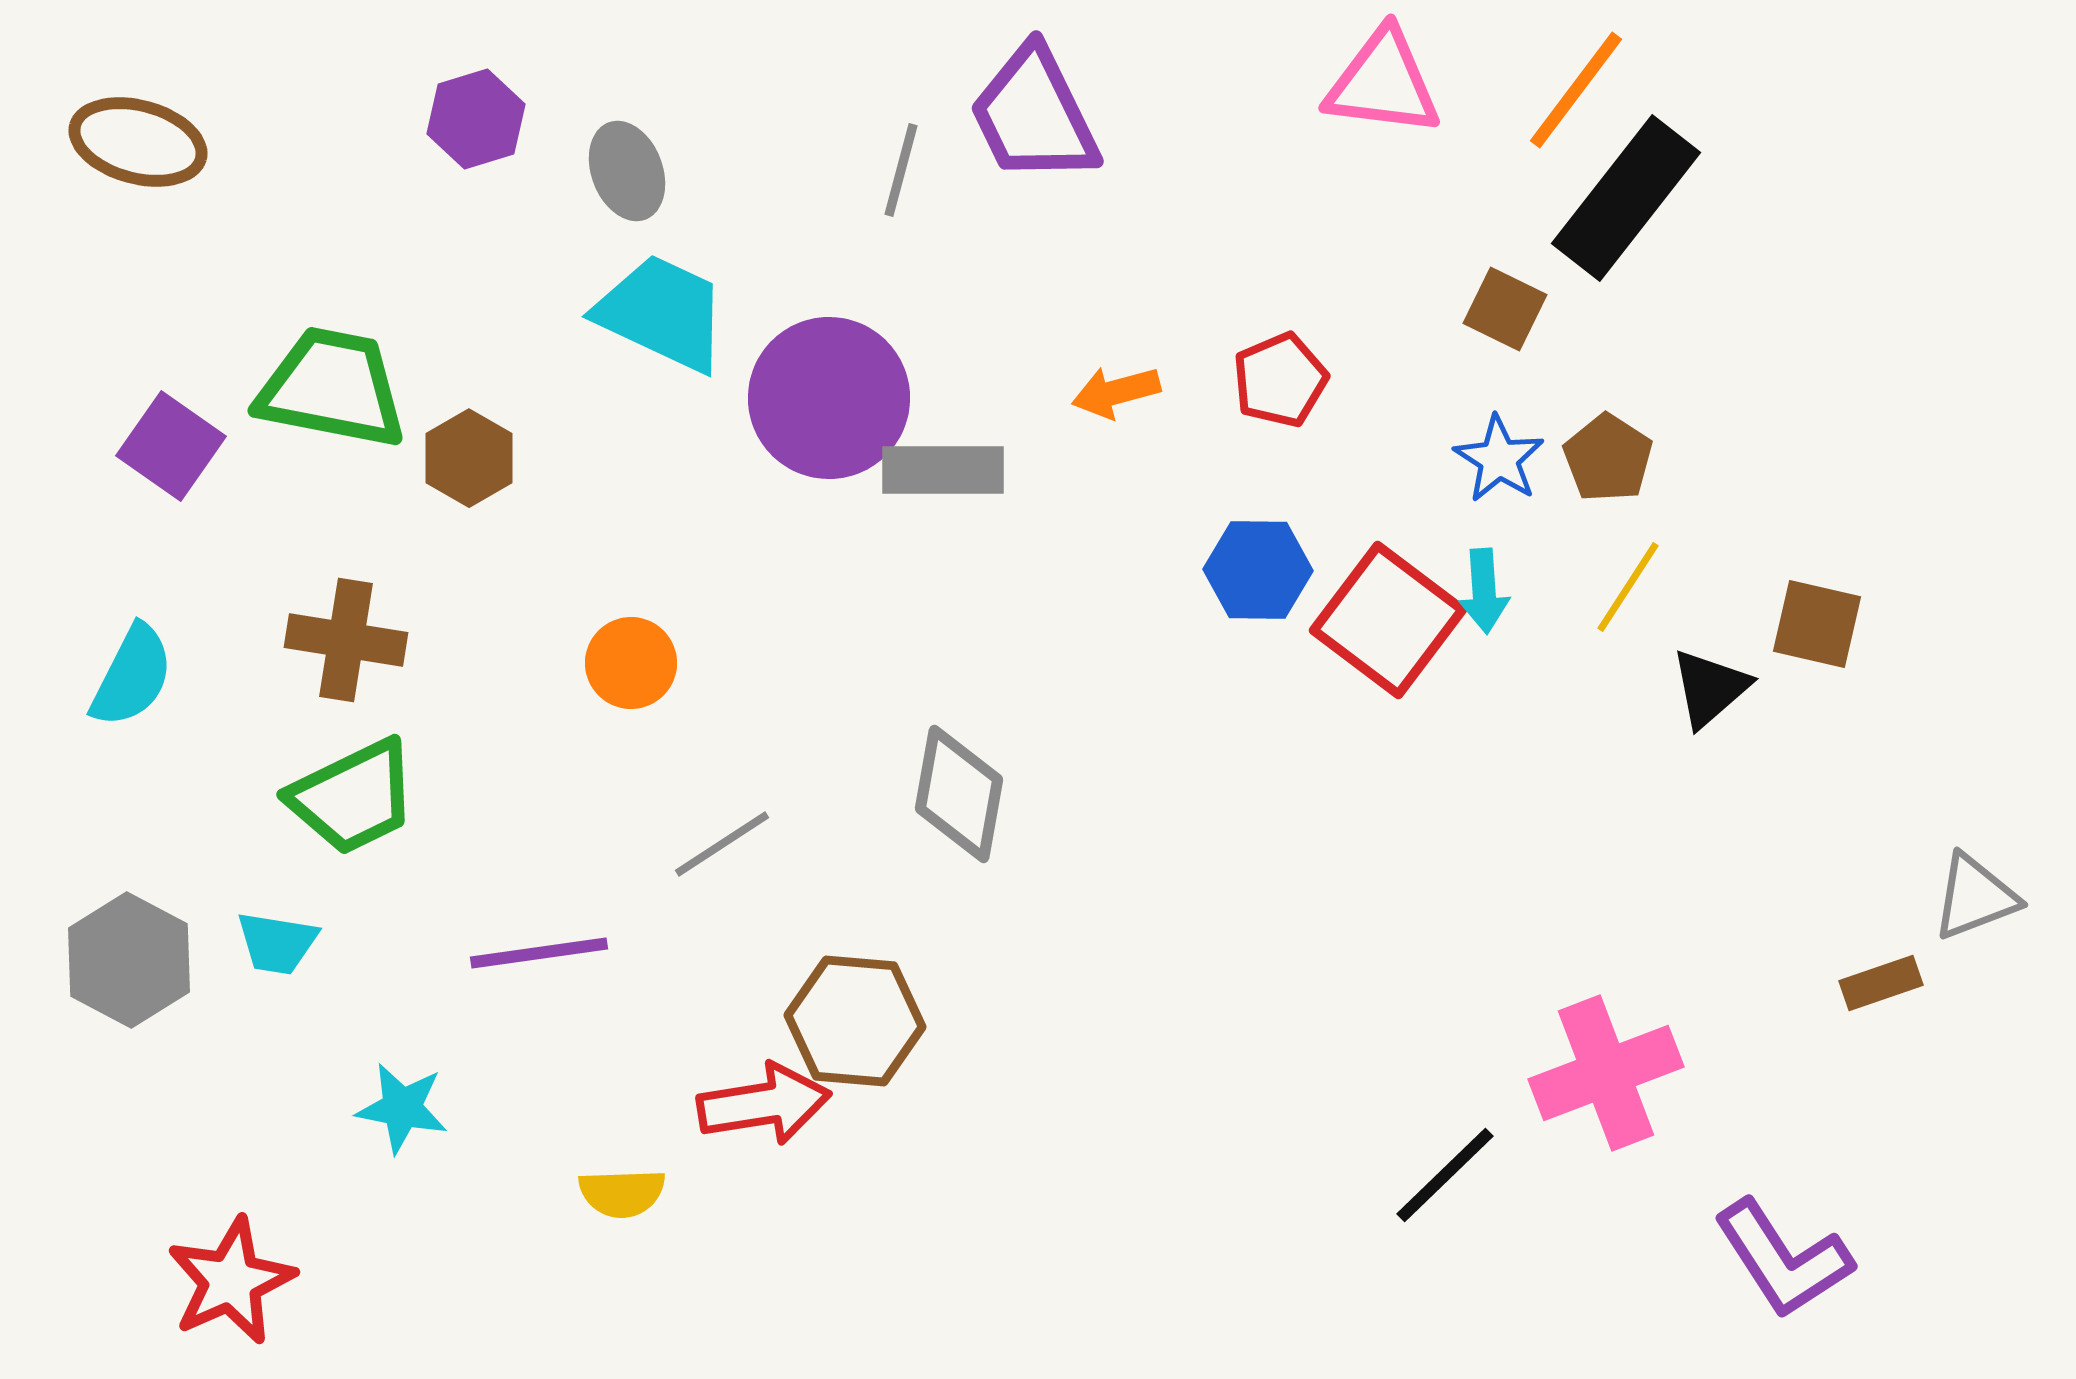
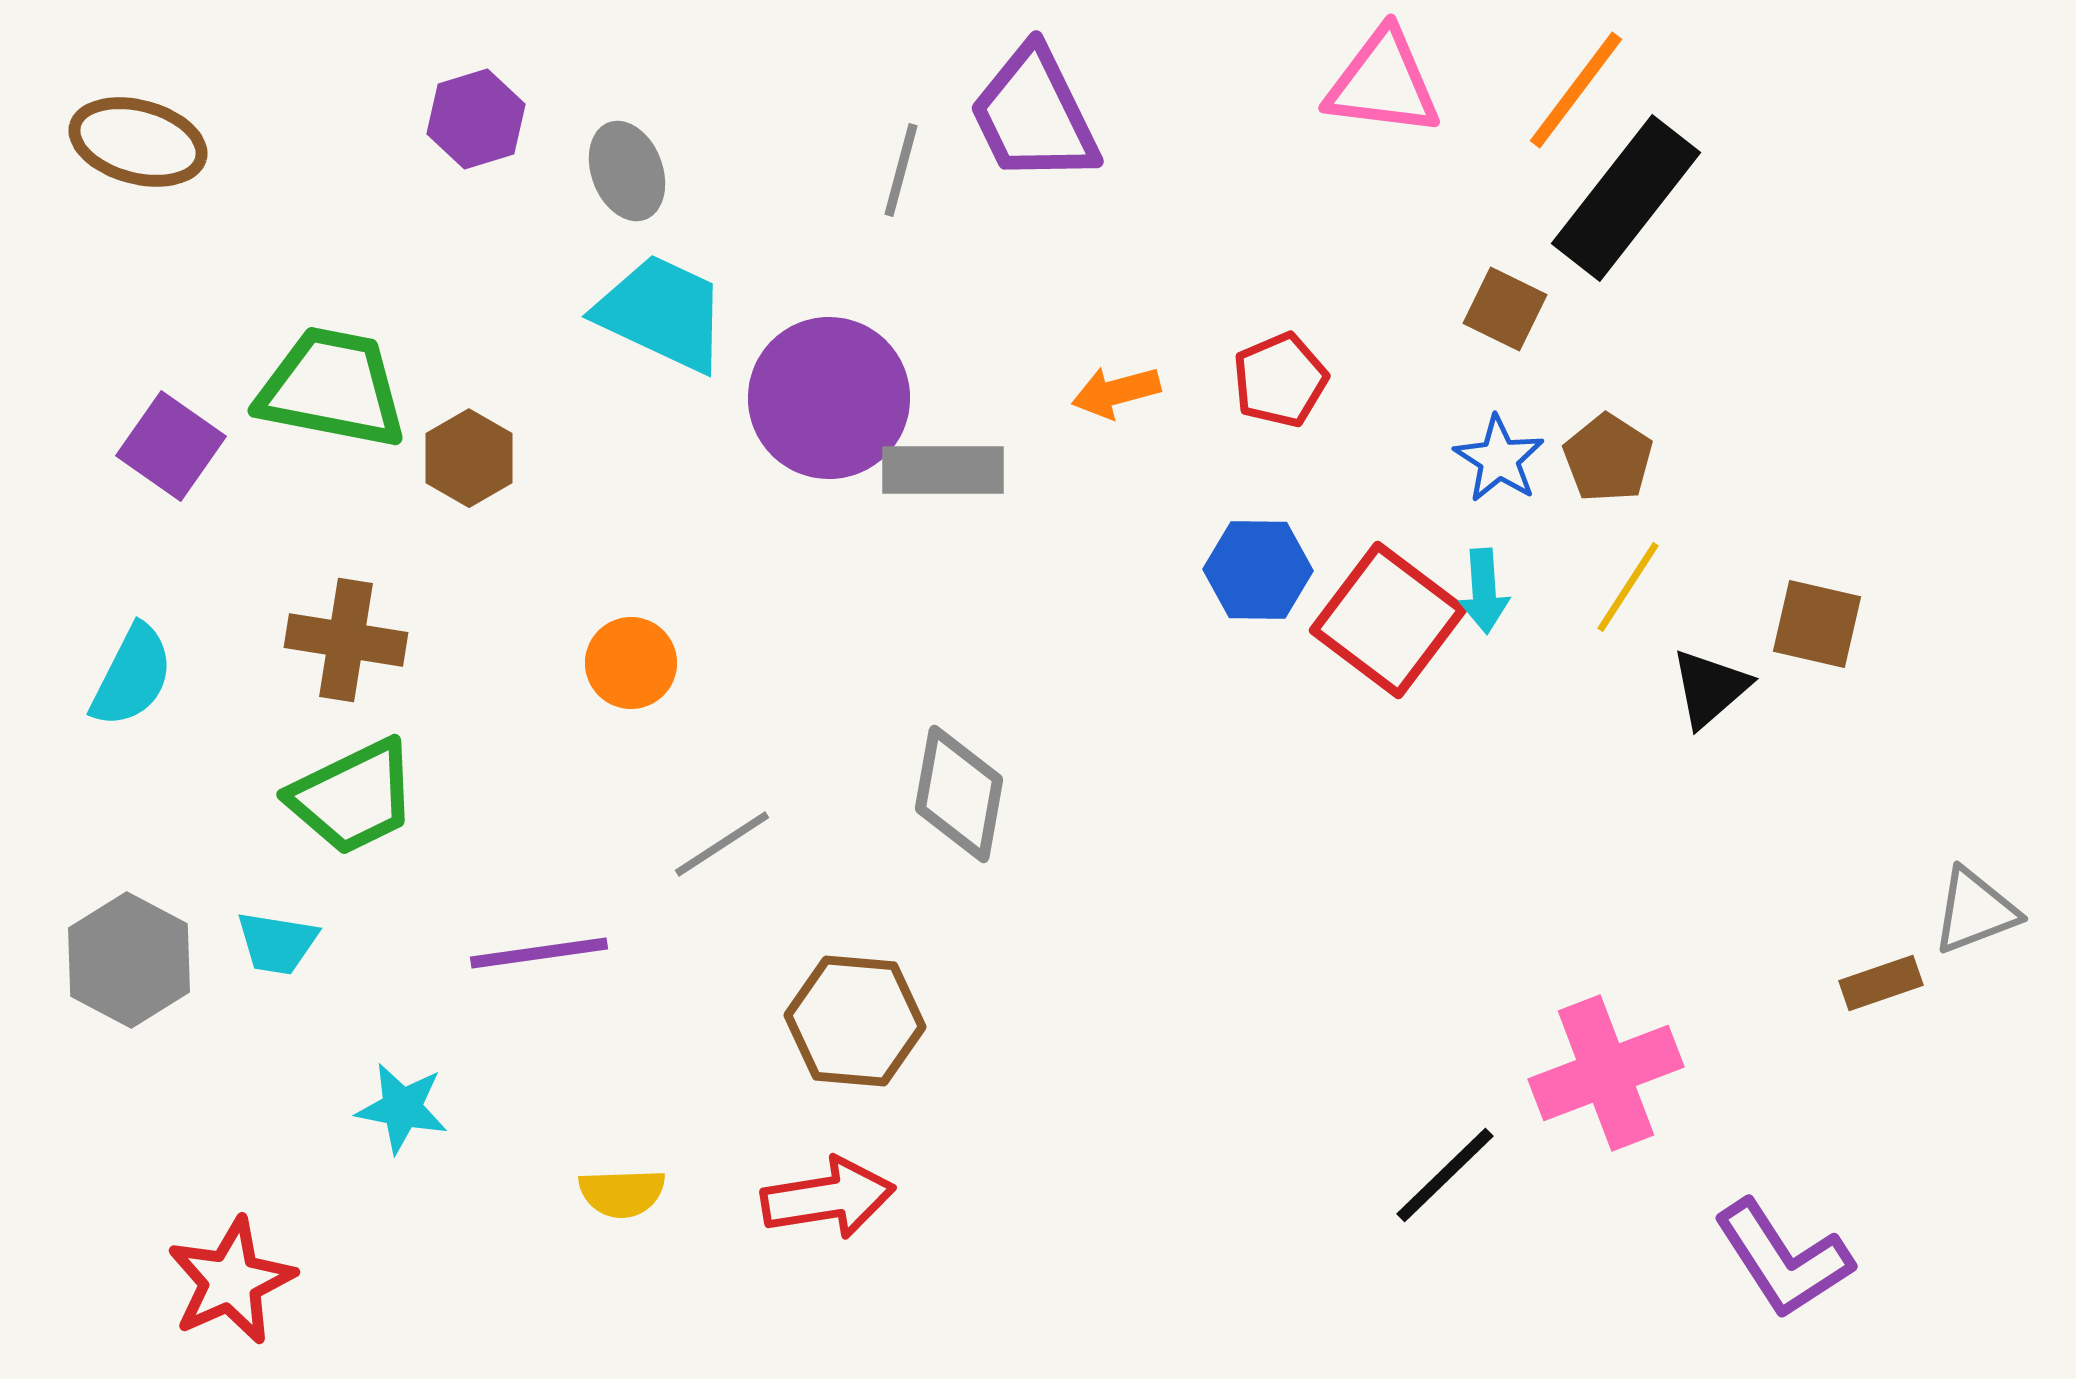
gray triangle at (1975, 897): moved 14 px down
red arrow at (764, 1104): moved 64 px right, 94 px down
